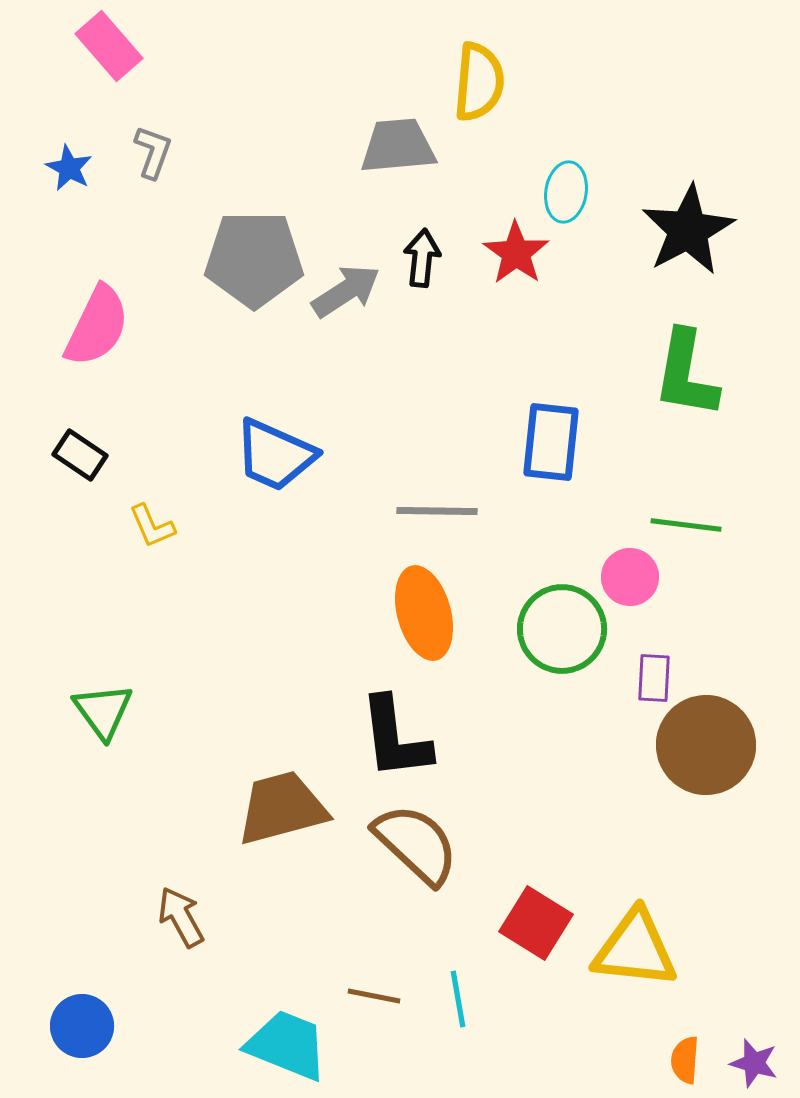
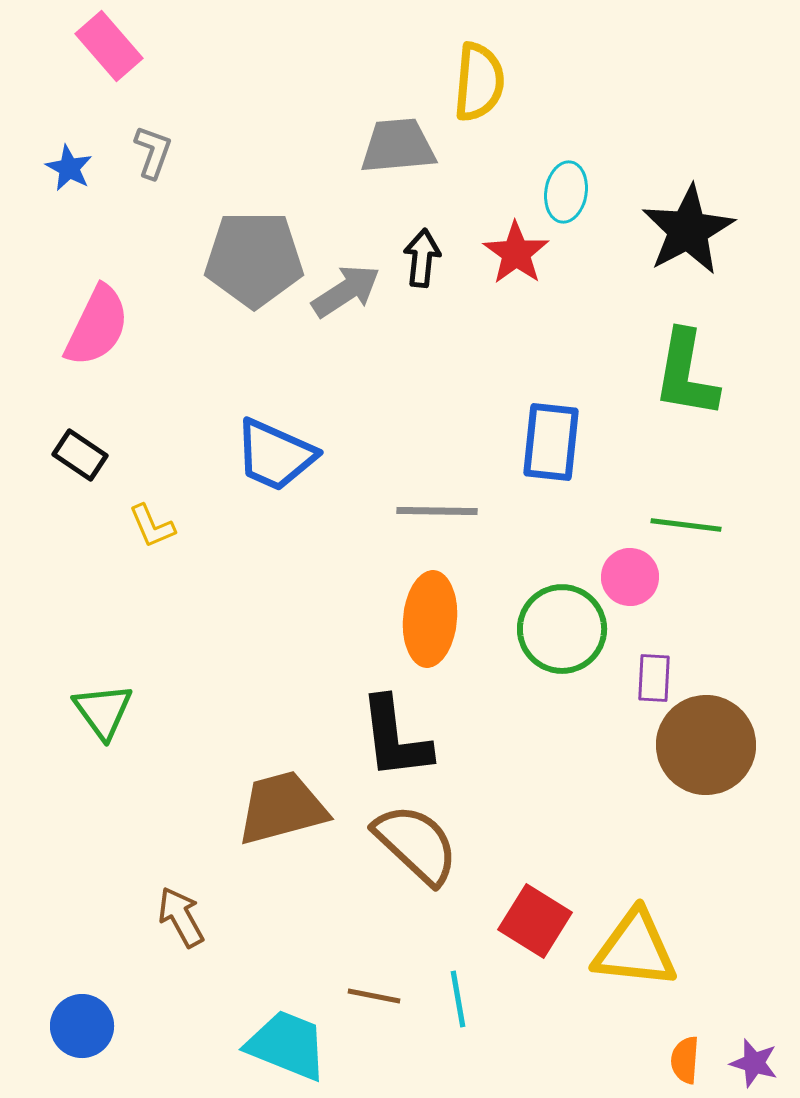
orange ellipse: moved 6 px right, 6 px down; rotated 20 degrees clockwise
red square: moved 1 px left, 2 px up
